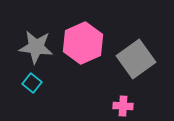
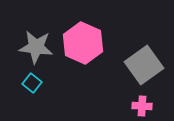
pink hexagon: rotated 12 degrees counterclockwise
gray square: moved 8 px right, 6 px down
pink cross: moved 19 px right
